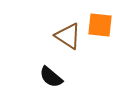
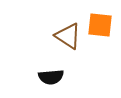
black semicircle: rotated 45 degrees counterclockwise
